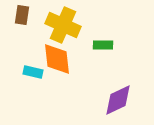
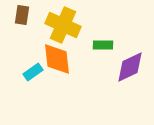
cyan rectangle: rotated 48 degrees counterclockwise
purple diamond: moved 12 px right, 33 px up
